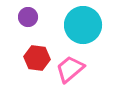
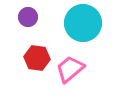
cyan circle: moved 2 px up
